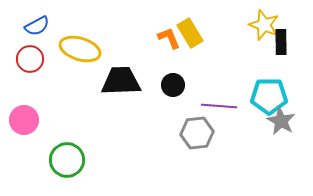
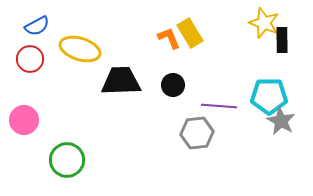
yellow star: moved 2 px up
black rectangle: moved 1 px right, 2 px up
